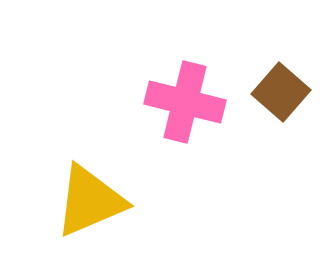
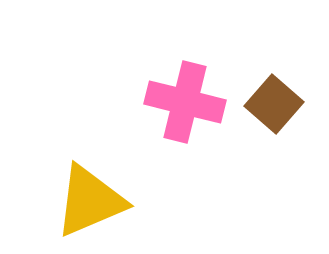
brown square: moved 7 px left, 12 px down
